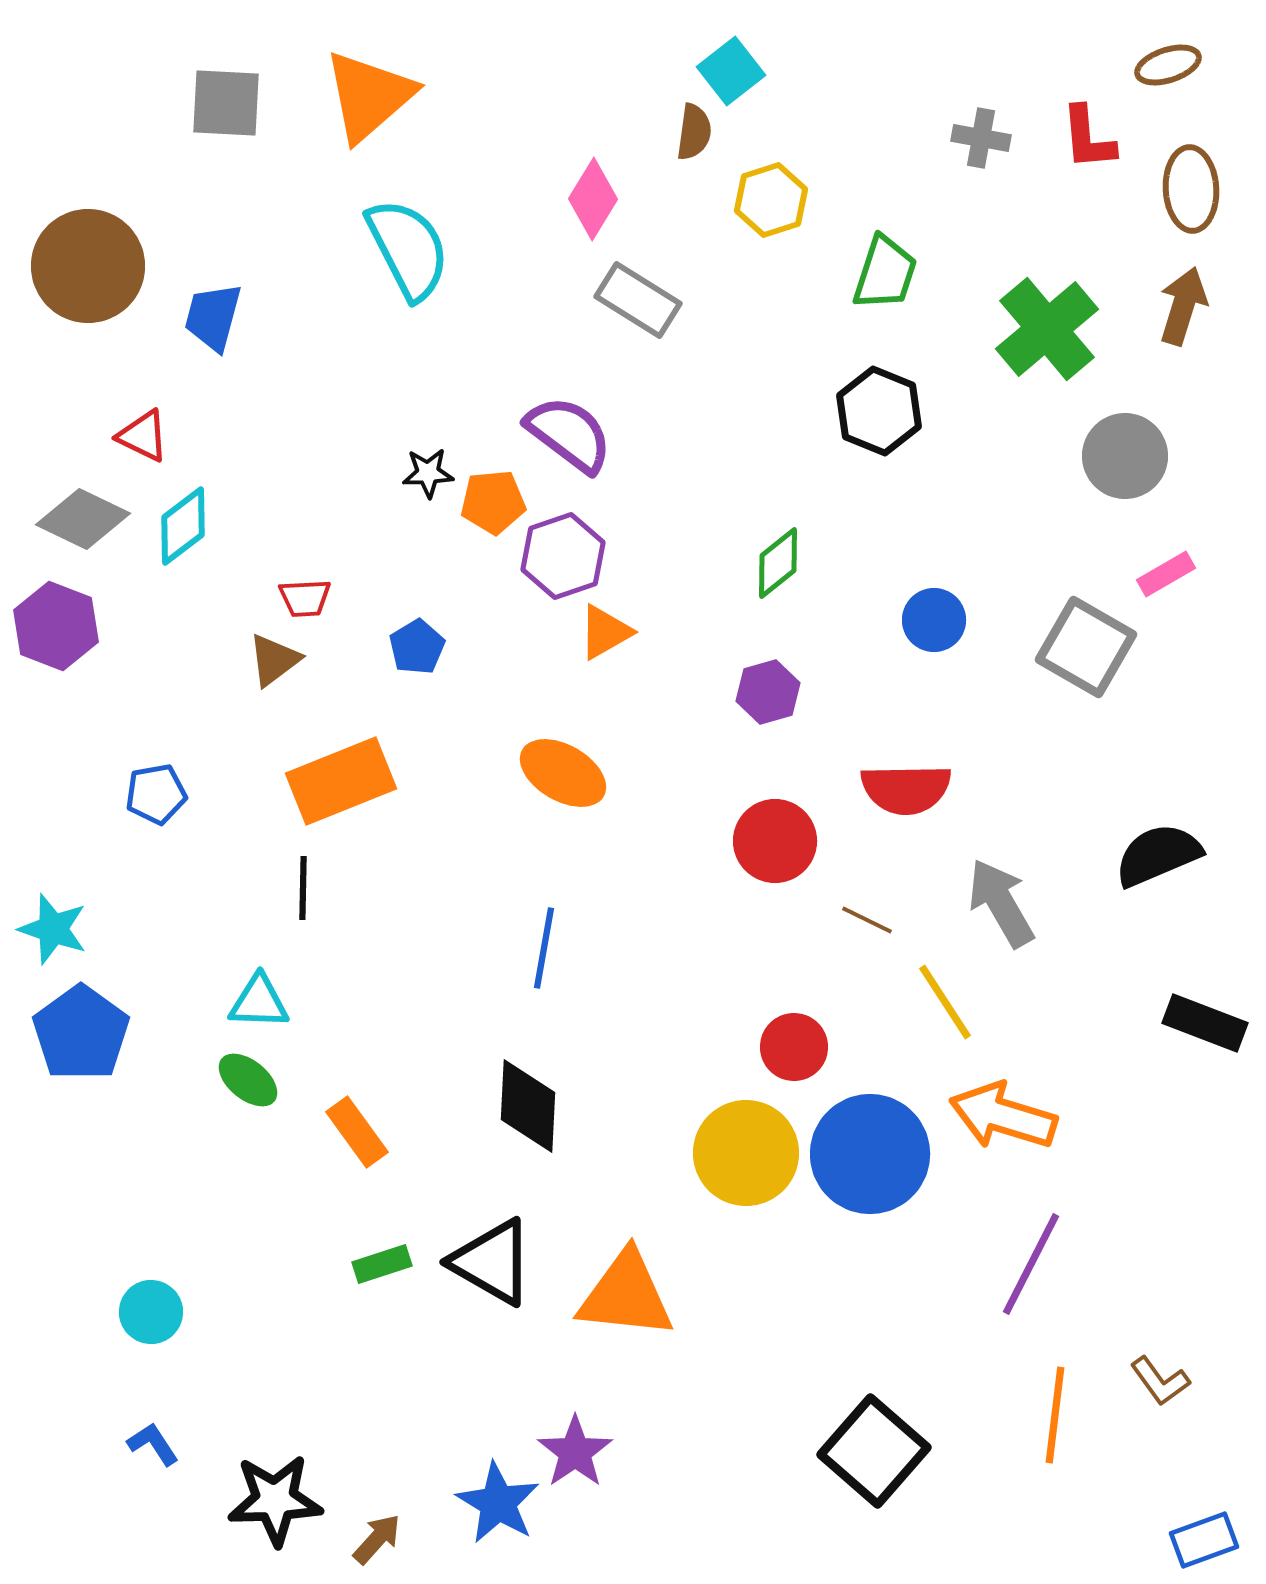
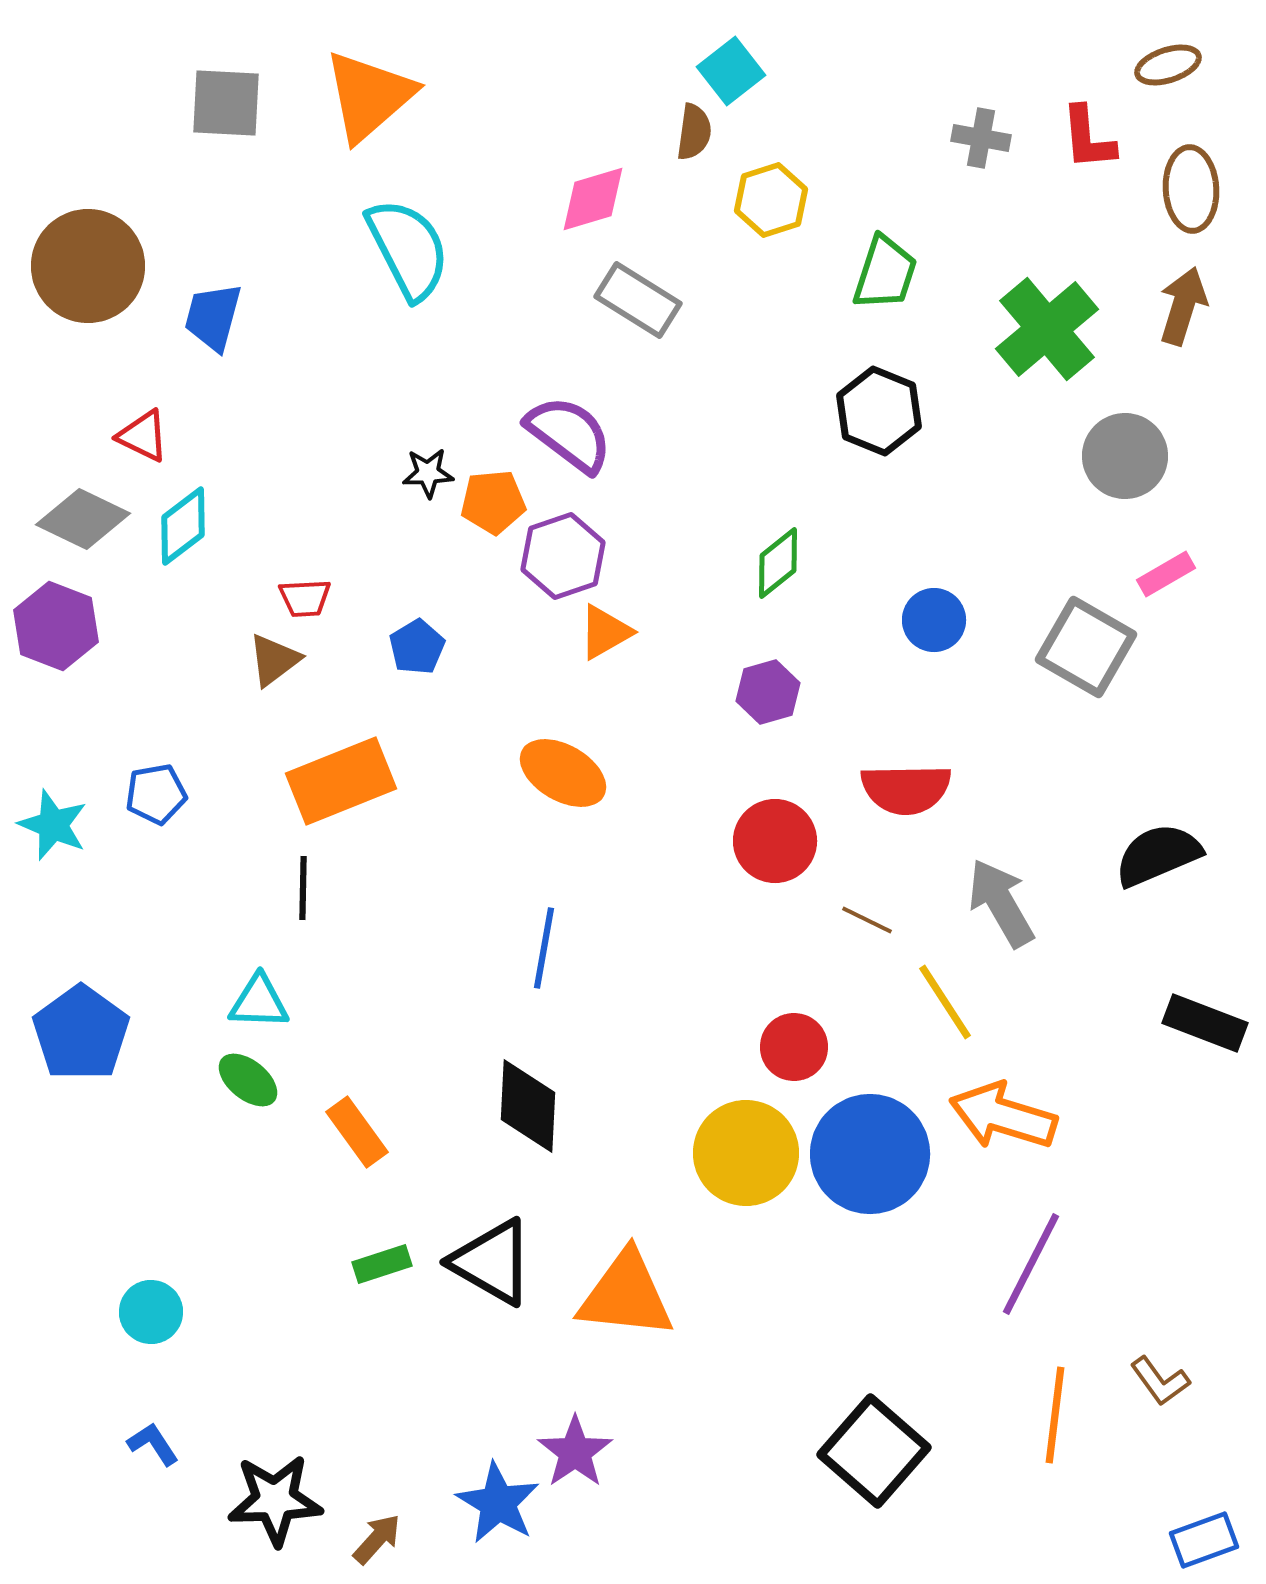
pink diamond at (593, 199): rotated 42 degrees clockwise
cyan star at (53, 929): moved 104 px up; rotated 4 degrees clockwise
